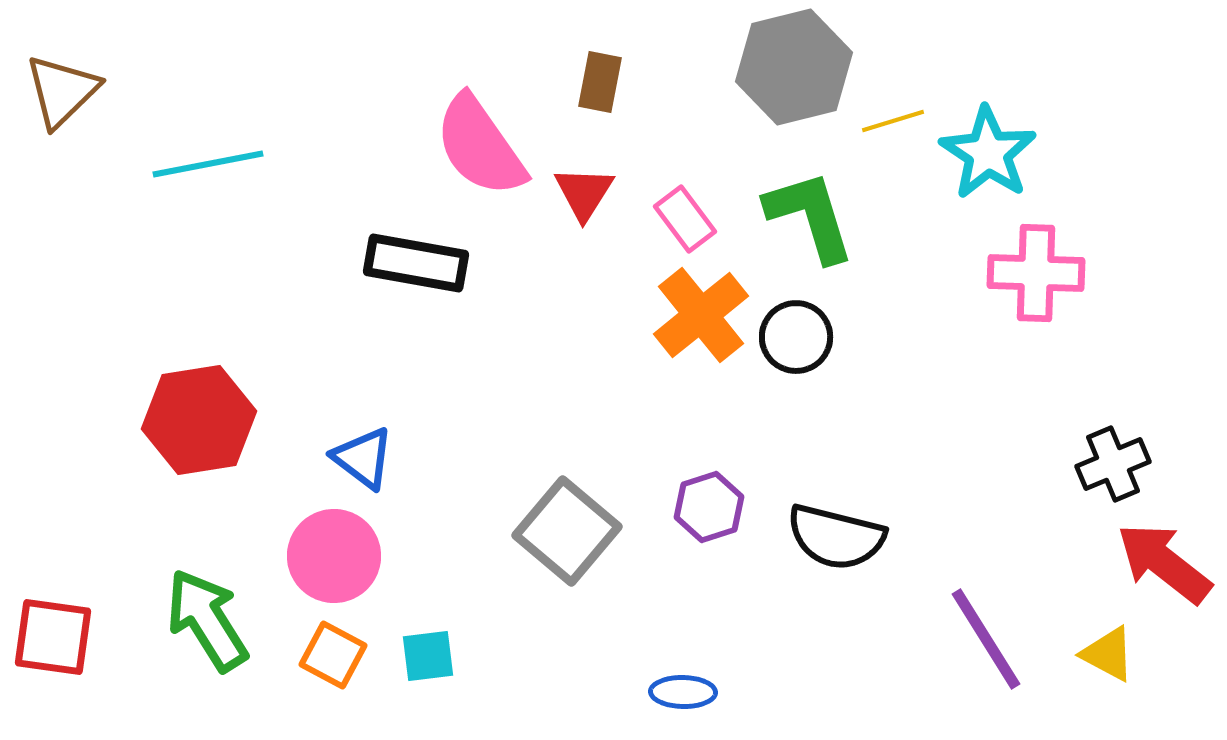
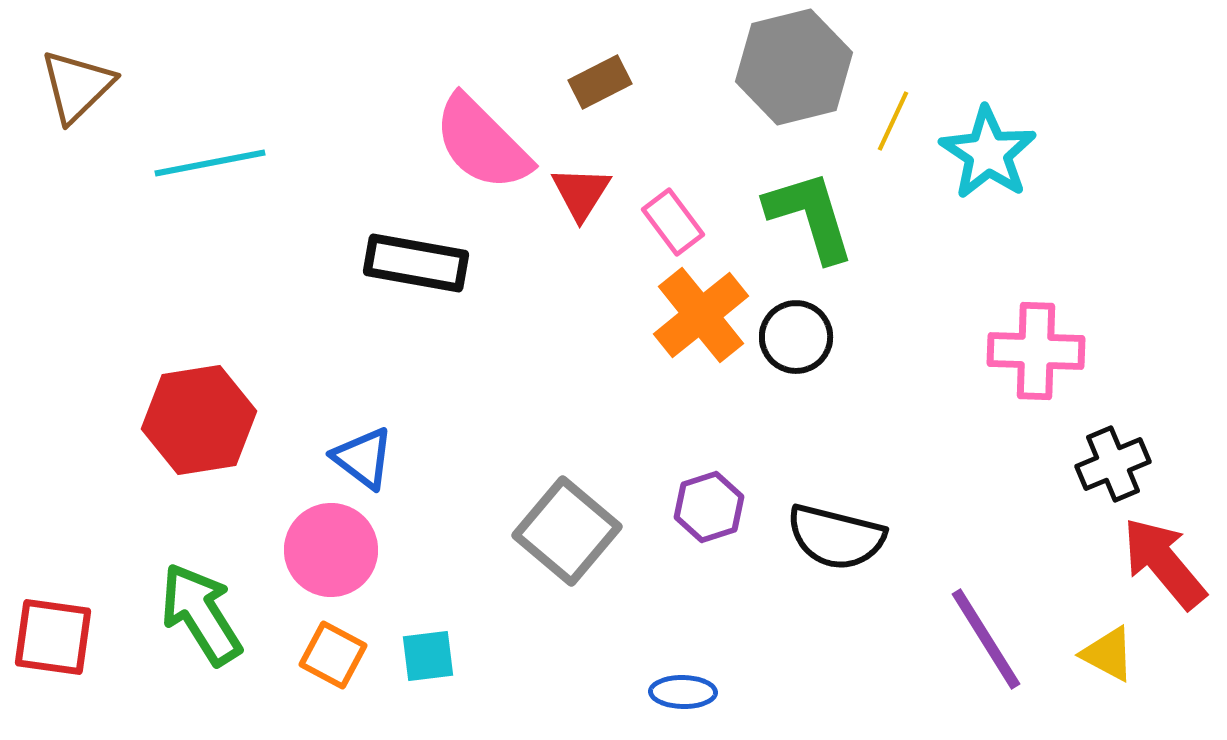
brown rectangle: rotated 52 degrees clockwise
brown triangle: moved 15 px right, 5 px up
yellow line: rotated 48 degrees counterclockwise
pink semicircle: moved 2 px right, 3 px up; rotated 10 degrees counterclockwise
cyan line: moved 2 px right, 1 px up
red triangle: moved 3 px left
pink rectangle: moved 12 px left, 3 px down
pink cross: moved 78 px down
pink circle: moved 3 px left, 6 px up
red arrow: rotated 12 degrees clockwise
green arrow: moved 6 px left, 6 px up
